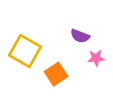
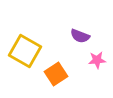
pink star: moved 1 px right, 2 px down
